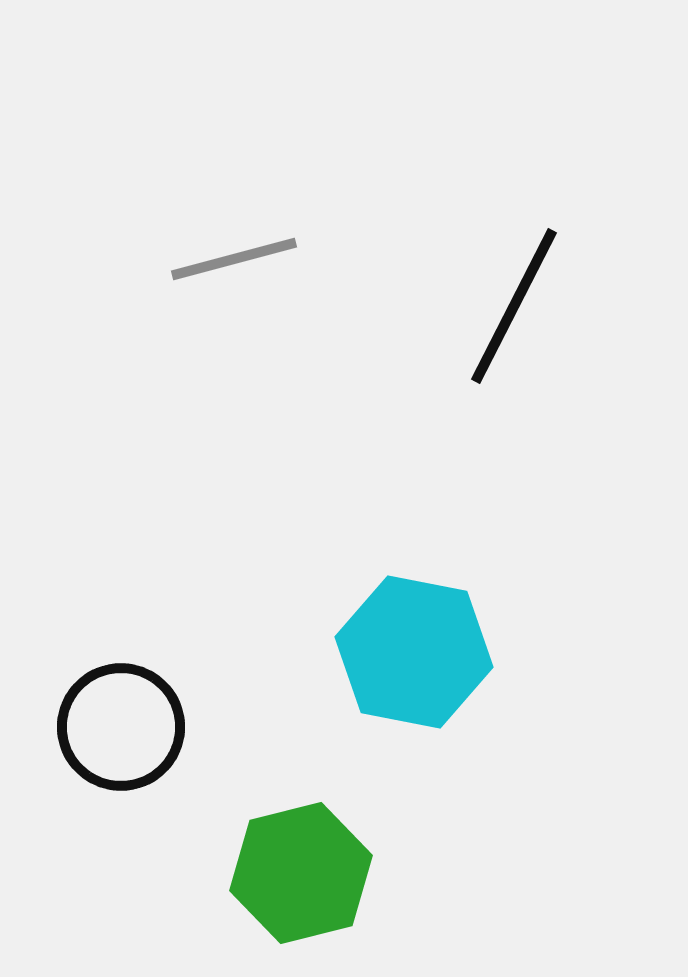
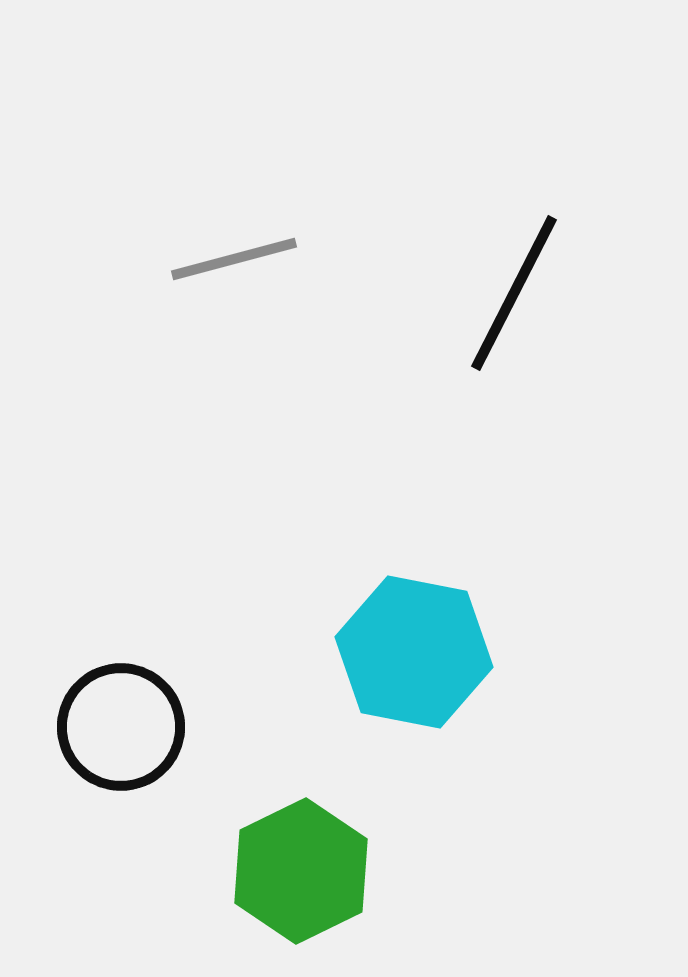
black line: moved 13 px up
green hexagon: moved 2 px up; rotated 12 degrees counterclockwise
